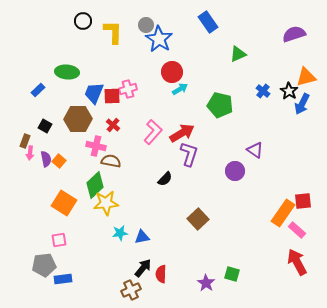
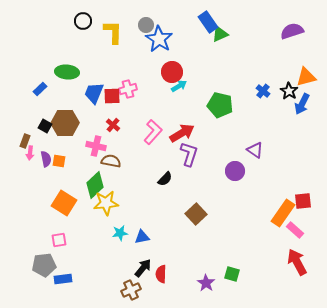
purple semicircle at (294, 34): moved 2 px left, 3 px up
green triangle at (238, 54): moved 18 px left, 20 px up
cyan arrow at (180, 89): moved 1 px left, 3 px up
blue rectangle at (38, 90): moved 2 px right, 1 px up
brown hexagon at (78, 119): moved 13 px left, 4 px down
orange square at (59, 161): rotated 32 degrees counterclockwise
brown square at (198, 219): moved 2 px left, 5 px up
pink rectangle at (297, 230): moved 2 px left
